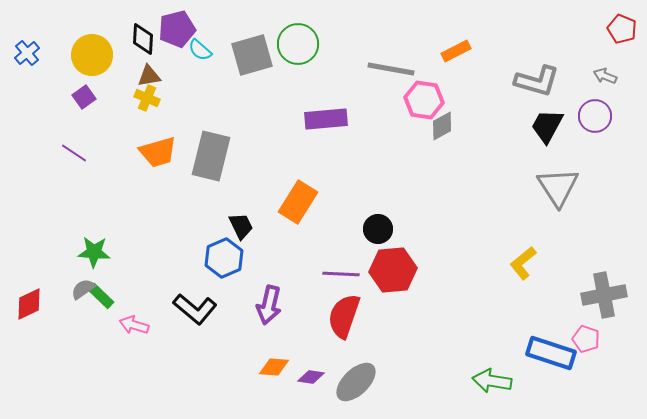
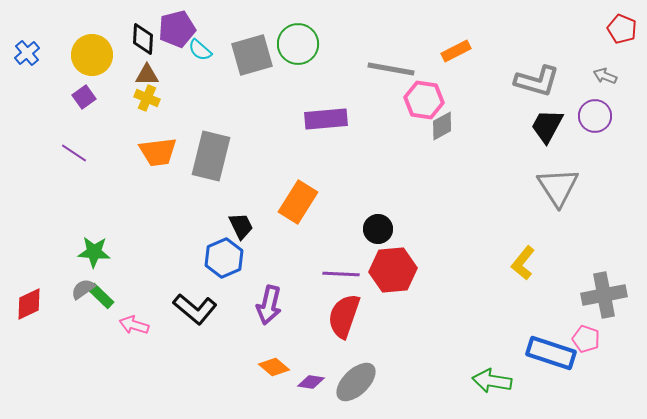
brown triangle at (149, 76): moved 2 px left, 1 px up; rotated 10 degrees clockwise
orange trapezoid at (158, 152): rotated 9 degrees clockwise
yellow L-shape at (523, 263): rotated 12 degrees counterclockwise
orange diamond at (274, 367): rotated 36 degrees clockwise
purple diamond at (311, 377): moved 5 px down
